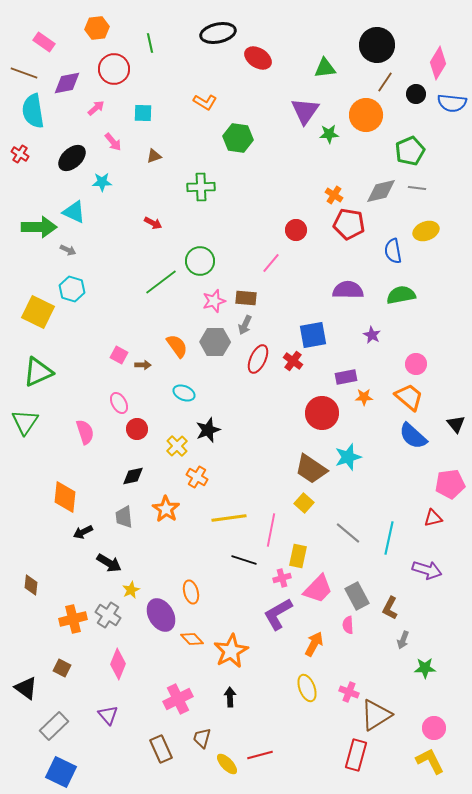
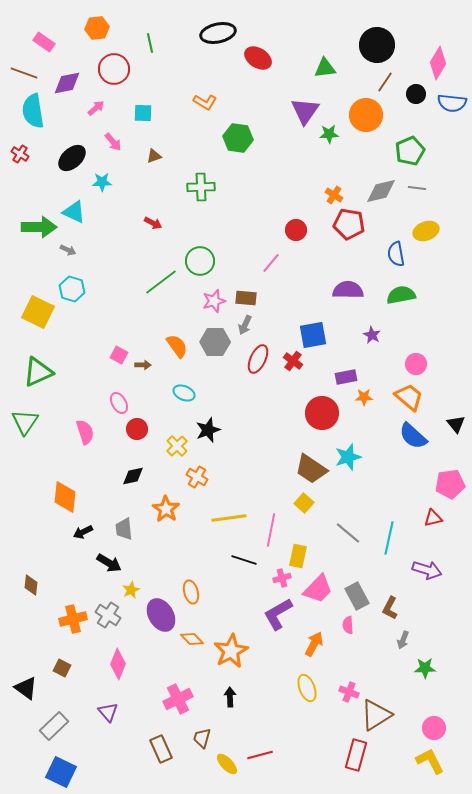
blue semicircle at (393, 251): moved 3 px right, 3 px down
gray trapezoid at (124, 517): moved 12 px down
purple triangle at (108, 715): moved 3 px up
